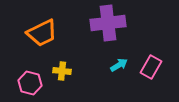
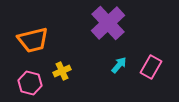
purple cross: rotated 36 degrees counterclockwise
orange trapezoid: moved 9 px left, 7 px down; rotated 12 degrees clockwise
cyan arrow: rotated 18 degrees counterclockwise
yellow cross: rotated 30 degrees counterclockwise
